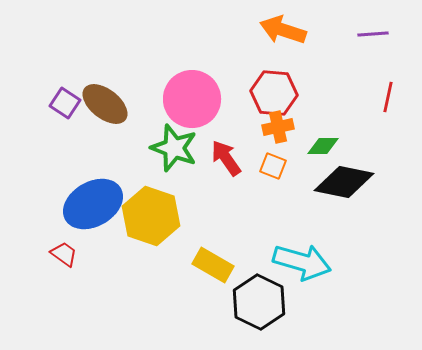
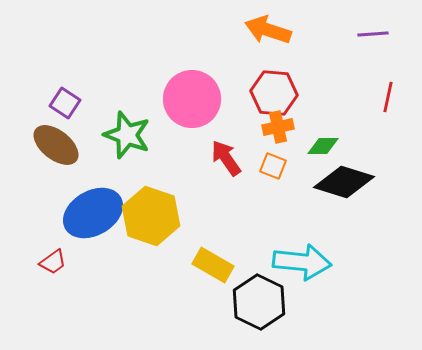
orange arrow: moved 15 px left
brown ellipse: moved 49 px left, 41 px down
green star: moved 47 px left, 13 px up
black diamond: rotated 6 degrees clockwise
blue ellipse: moved 9 px down
red trapezoid: moved 11 px left, 8 px down; rotated 108 degrees clockwise
cyan arrow: rotated 10 degrees counterclockwise
